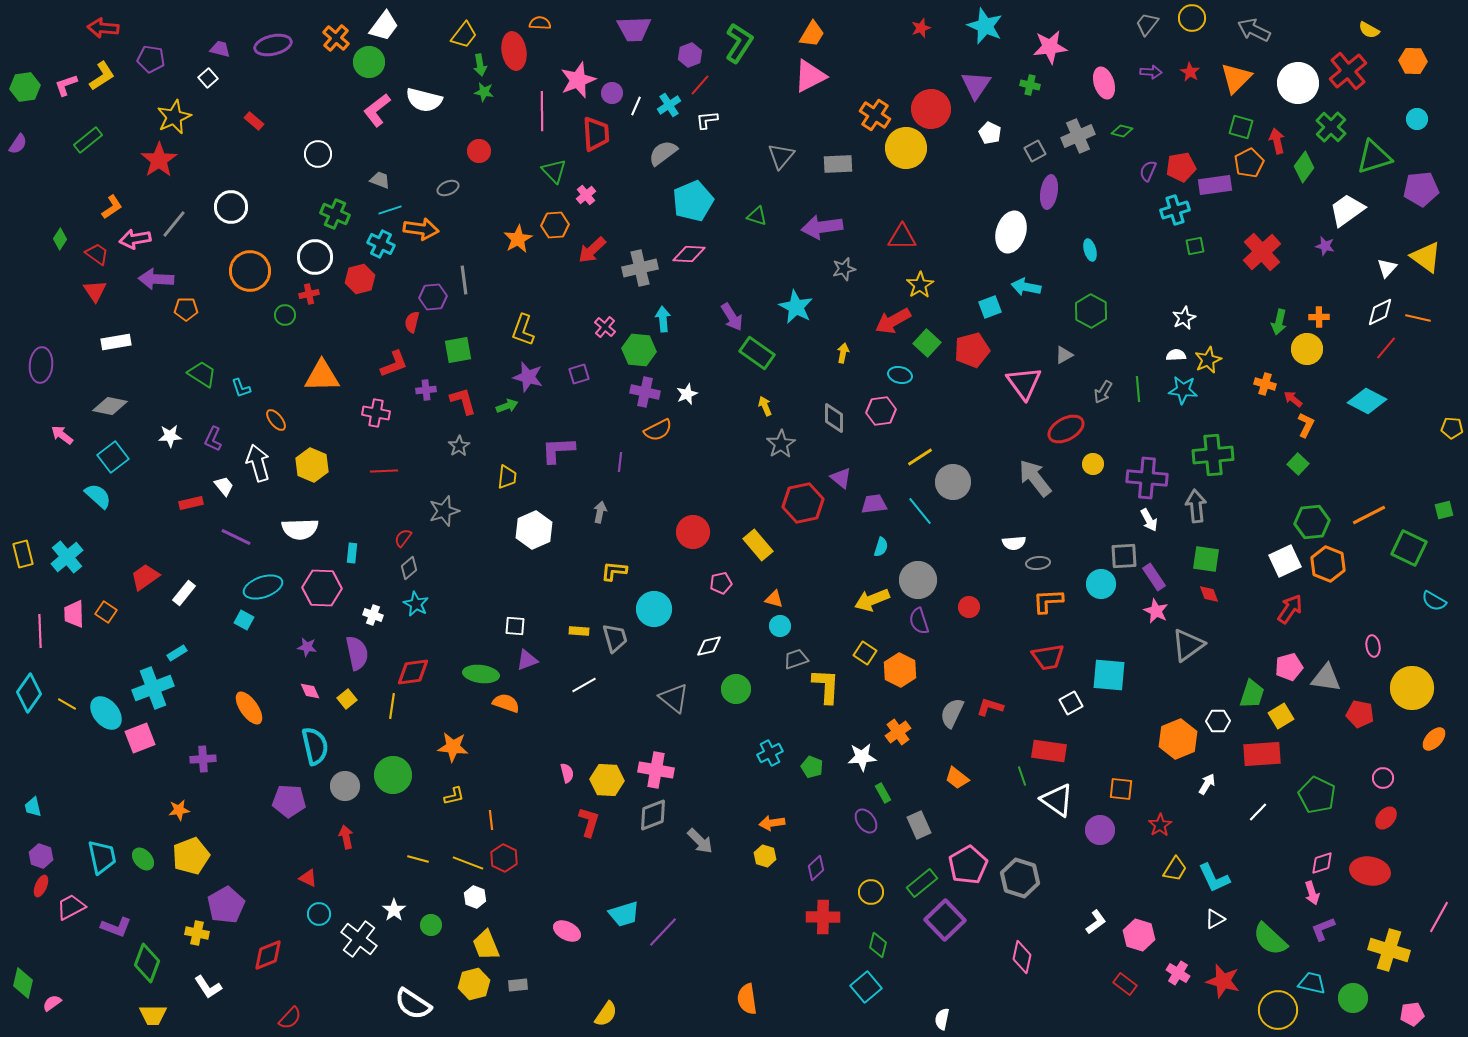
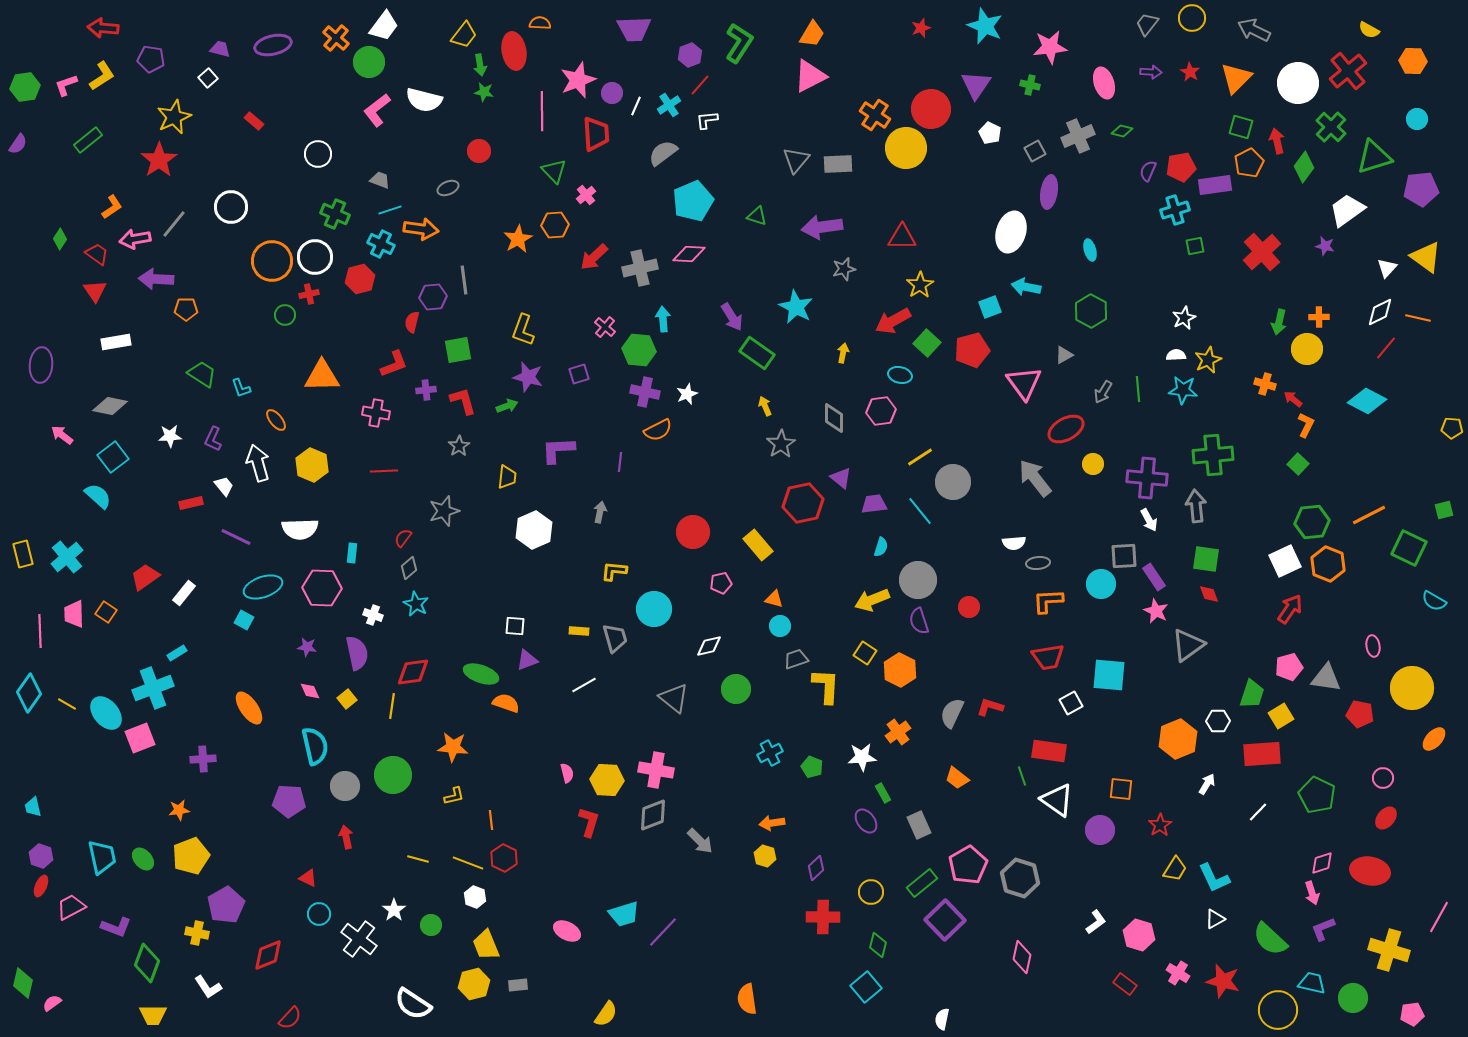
gray triangle at (781, 156): moved 15 px right, 4 px down
red arrow at (592, 250): moved 2 px right, 7 px down
orange circle at (250, 271): moved 22 px right, 10 px up
green ellipse at (481, 674): rotated 12 degrees clockwise
